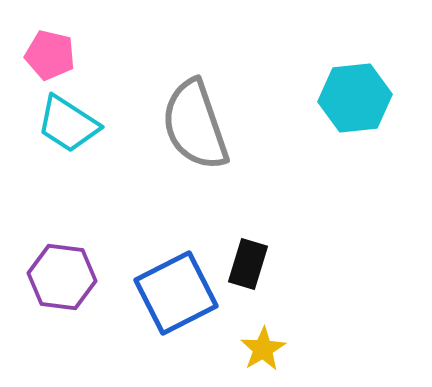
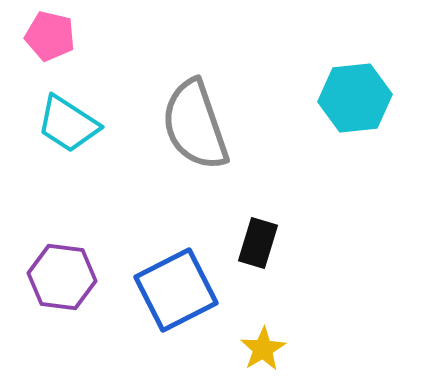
pink pentagon: moved 19 px up
black rectangle: moved 10 px right, 21 px up
blue square: moved 3 px up
